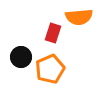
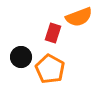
orange semicircle: rotated 16 degrees counterclockwise
orange pentagon: rotated 20 degrees counterclockwise
